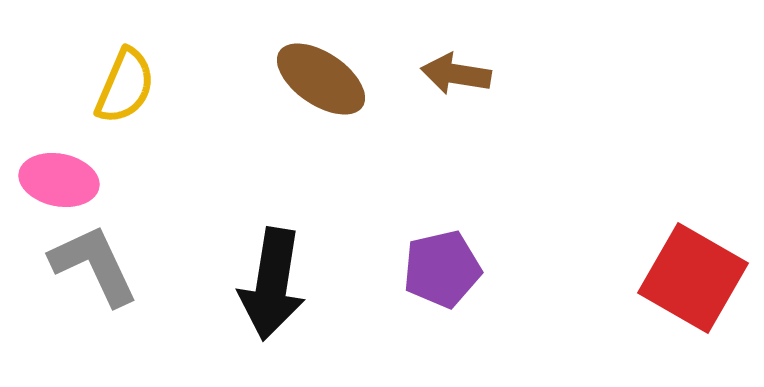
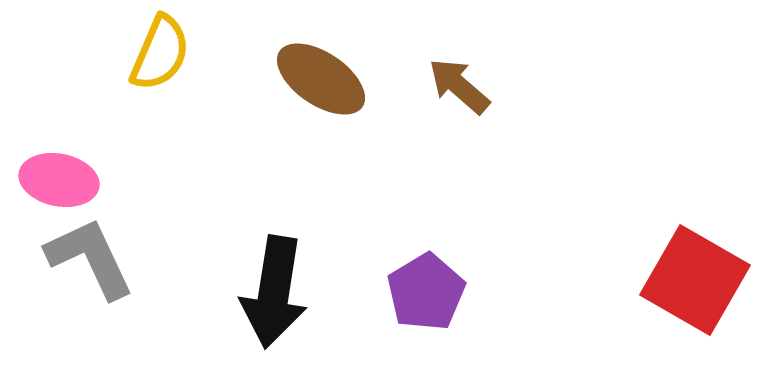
brown arrow: moved 3 px right, 12 px down; rotated 32 degrees clockwise
yellow semicircle: moved 35 px right, 33 px up
gray L-shape: moved 4 px left, 7 px up
purple pentagon: moved 16 px left, 23 px down; rotated 18 degrees counterclockwise
red square: moved 2 px right, 2 px down
black arrow: moved 2 px right, 8 px down
